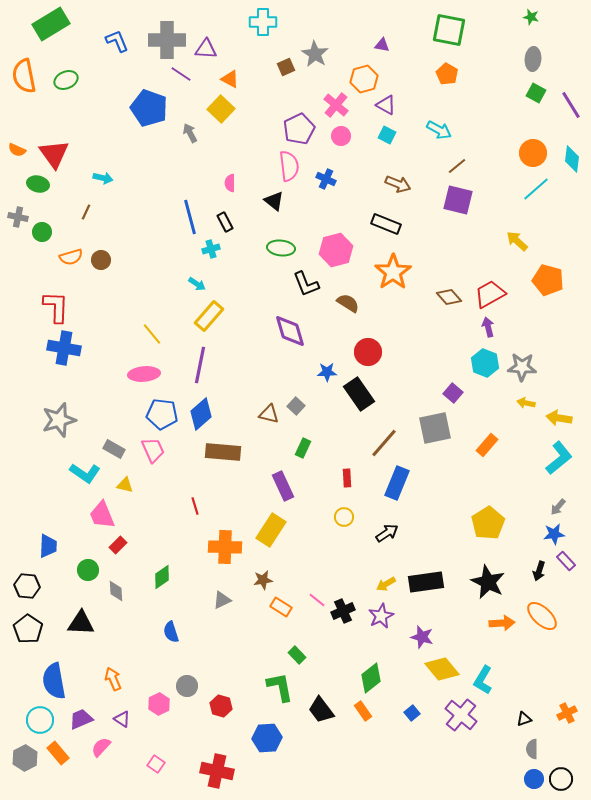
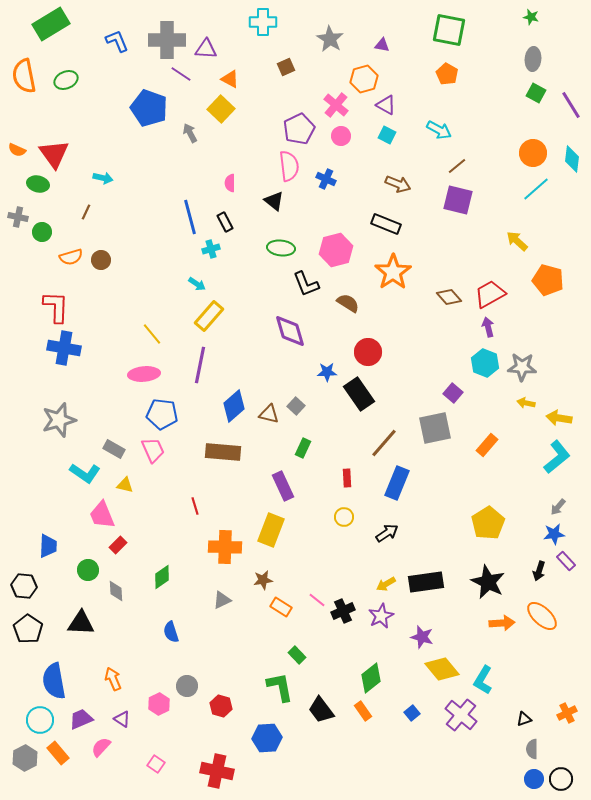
gray star at (315, 54): moved 15 px right, 15 px up
blue diamond at (201, 414): moved 33 px right, 8 px up
cyan L-shape at (559, 458): moved 2 px left, 1 px up
yellow rectangle at (271, 530): rotated 12 degrees counterclockwise
black hexagon at (27, 586): moved 3 px left
